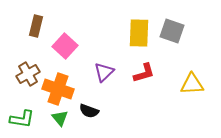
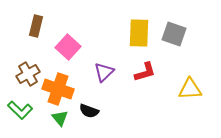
gray square: moved 2 px right, 3 px down
pink square: moved 3 px right, 1 px down
red L-shape: moved 1 px right, 1 px up
yellow triangle: moved 2 px left, 5 px down
green L-shape: moved 2 px left, 9 px up; rotated 35 degrees clockwise
